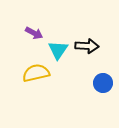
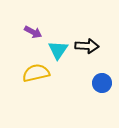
purple arrow: moved 1 px left, 1 px up
blue circle: moved 1 px left
